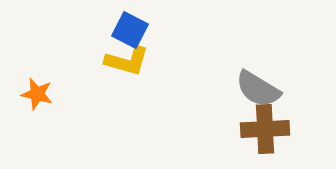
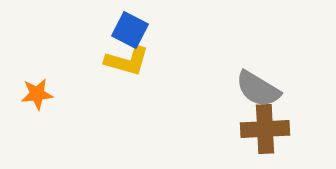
orange star: rotated 20 degrees counterclockwise
